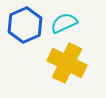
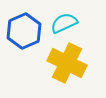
blue hexagon: moved 1 px left, 6 px down
